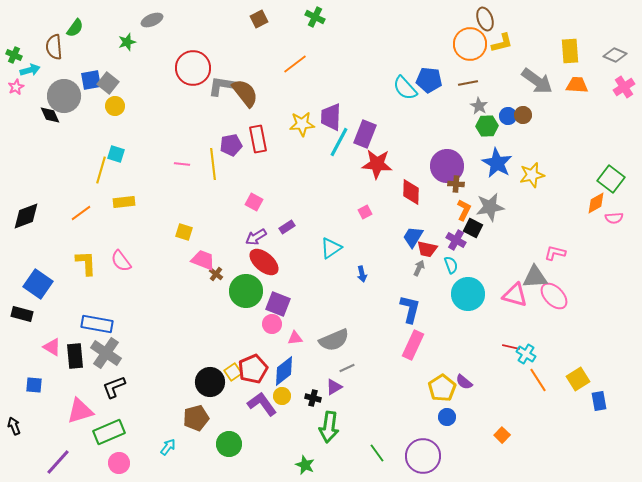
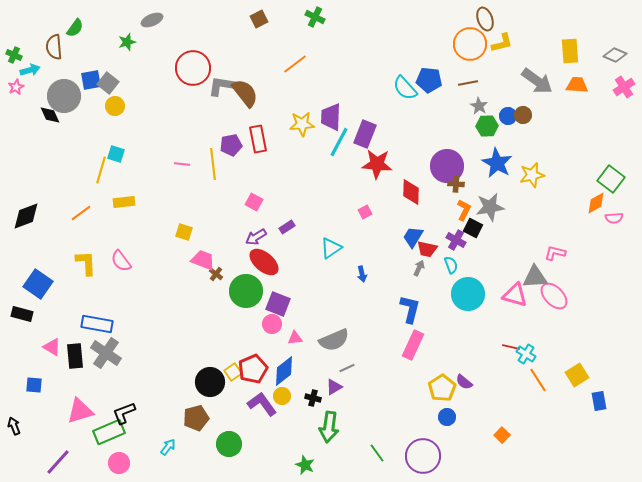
yellow square at (578, 379): moved 1 px left, 4 px up
black L-shape at (114, 387): moved 10 px right, 26 px down
